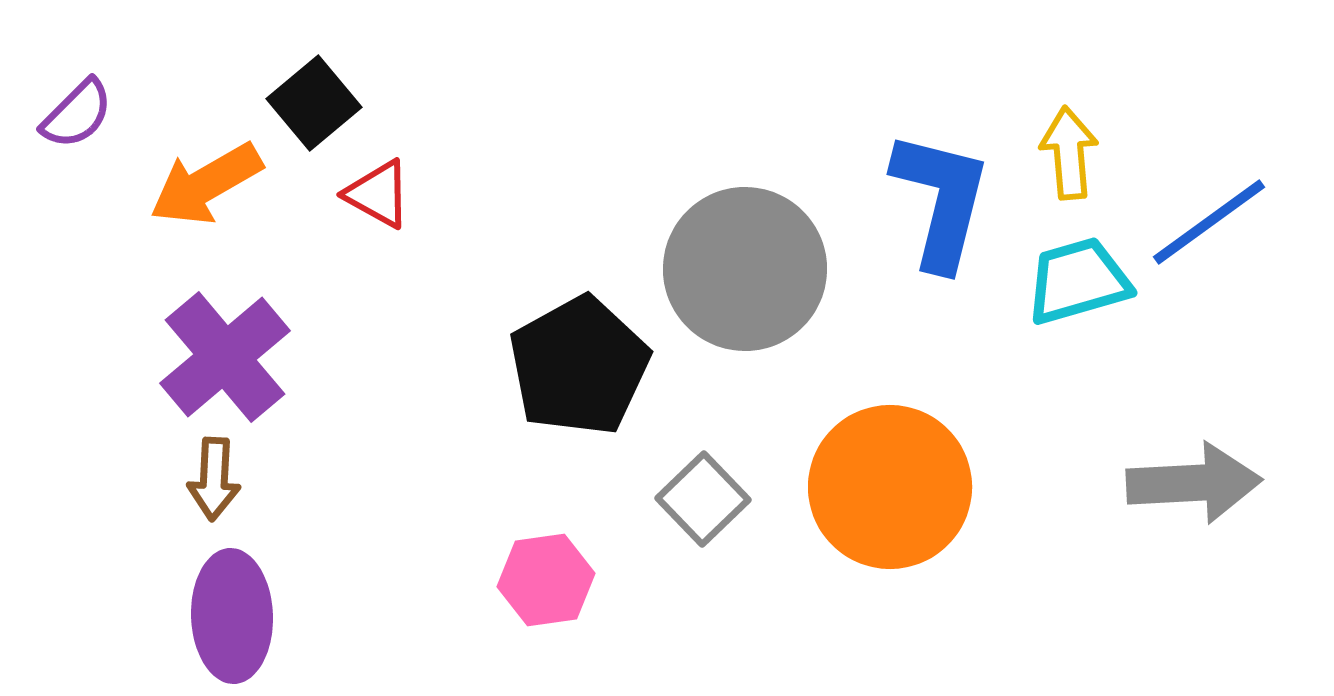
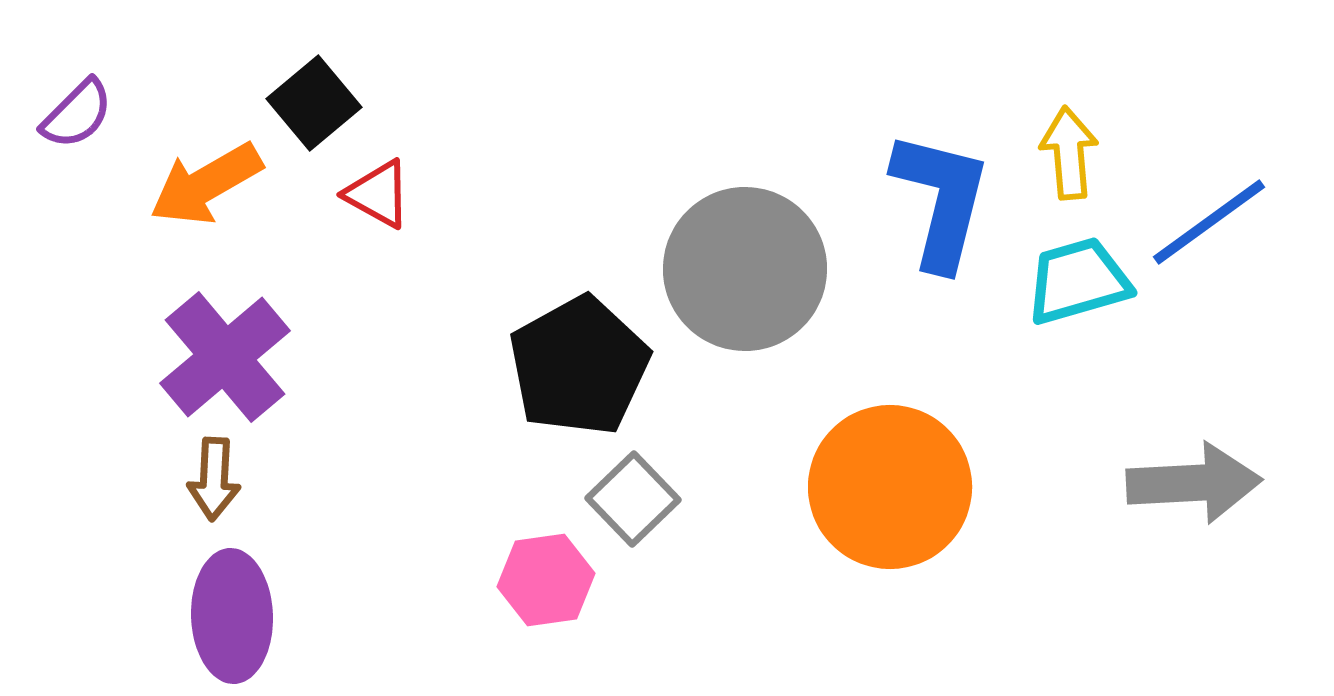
gray square: moved 70 px left
